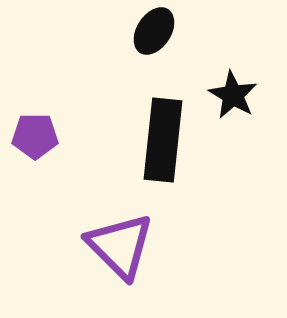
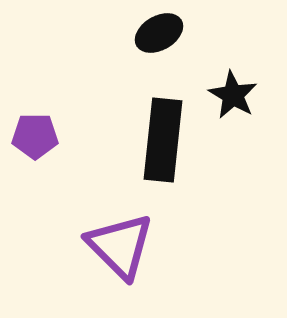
black ellipse: moved 5 px right, 2 px down; rotated 27 degrees clockwise
